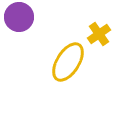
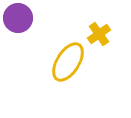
purple circle: moved 1 px left, 1 px down
